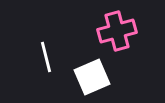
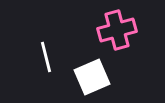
pink cross: moved 1 px up
